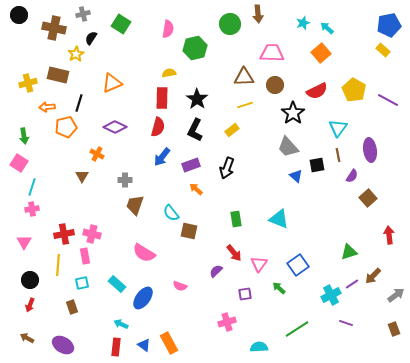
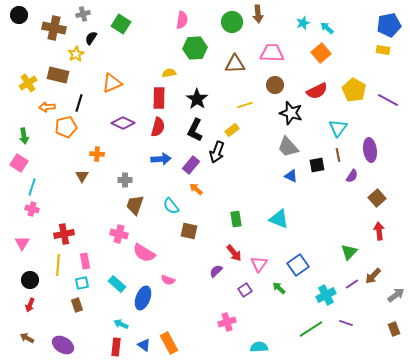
green circle at (230, 24): moved 2 px right, 2 px up
pink semicircle at (168, 29): moved 14 px right, 9 px up
green hexagon at (195, 48): rotated 10 degrees clockwise
yellow rectangle at (383, 50): rotated 32 degrees counterclockwise
brown triangle at (244, 77): moved 9 px left, 13 px up
yellow cross at (28, 83): rotated 18 degrees counterclockwise
red rectangle at (162, 98): moved 3 px left
black star at (293, 113): moved 2 px left; rotated 20 degrees counterclockwise
purple diamond at (115, 127): moved 8 px right, 4 px up
orange cross at (97, 154): rotated 24 degrees counterclockwise
blue arrow at (162, 157): moved 1 px left, 2 px down; rotated 132 degrees counterclockwise
purple rectangle at (191, 165): rotated 30 degrees counterclockwise
black arrow at (227, 168): moved 10 px left, 16 px up
blue triangle at (296, 176): moved 5 px left; rotated 16 degrees counterclockwise
brown square at (368, 198): moved 9 px right
pink cross at (32, 209): rotated 24 degrees clockwise
cyan semicircle at (171, 213): moved 7 px up
pink cross at (92, 234): moved 27 px right
red arrow at (389, 235): moved 10 px left, 4 px up
pink triangle at (24, 242): moved 2 px left, 1 px down
green triangle at (349, 252): rotated 30 degrees counterclockwise
pink rectangle at (85, 256): moved 5 px down
pink semicircle at (180, 286): moved 12 px left, 6 px up
purple square at (245, 294): moved 4 px up; rotated 24 degrees counterclockwise
cyan cross at (331, 295): moved 5 px left
blue ellipse at (143, 298): rotated 15 degrees counterclockwise
brown rectangle at (72, 307): moved 5 px right, 2 px up
green line at (297, 329): moved 14 px right
